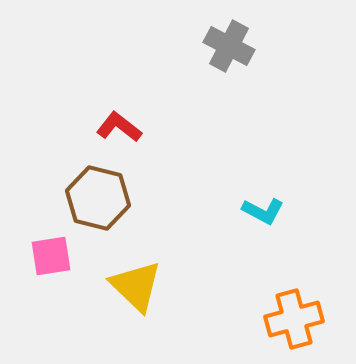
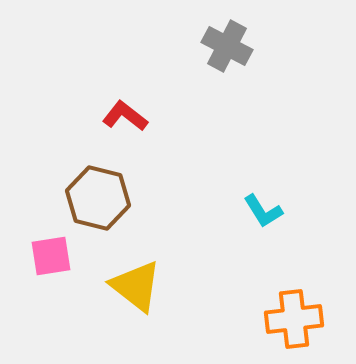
gray cross: moved 2 px left
red L-shape: moved 6 px right, 11 px up
cyan L-shape: rotated 30 degrees clockwise
yellow triangle: rotated 6 degrees counterclockwise
orange cross: rotated 8 degrees clockwise
